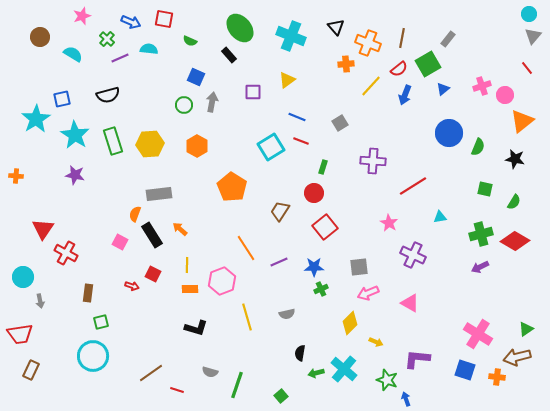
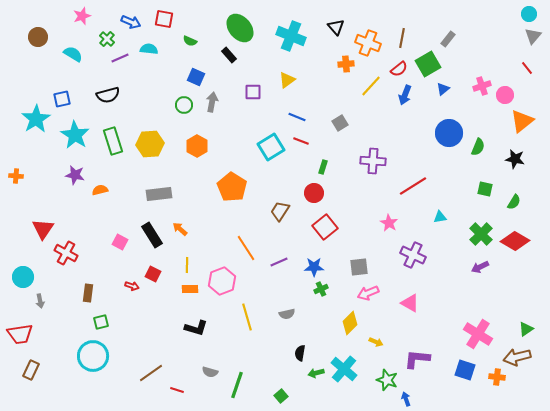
brown circle at (40, 37): moved 2 px left
orange semicircle at (135, 214): moved 35 px left, 24 px up; rotated 56 degrees clockwise
green cross at (481, 234): rotated 30 degrees counterclockwise
